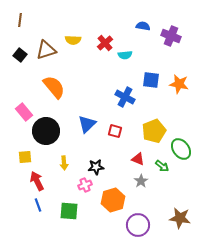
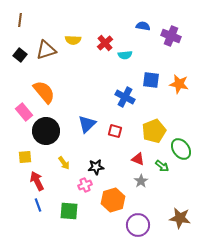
orange semicircle: moved 10 px left, 5 px down
yellow arrow: rotated 32 degrees counterclockwise
